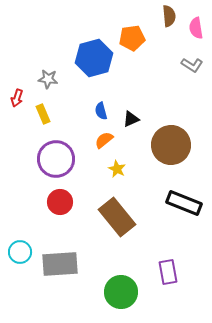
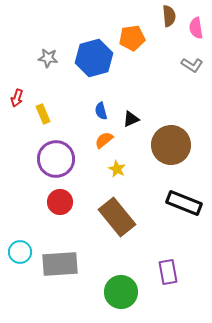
gray star: moved 21 px up
